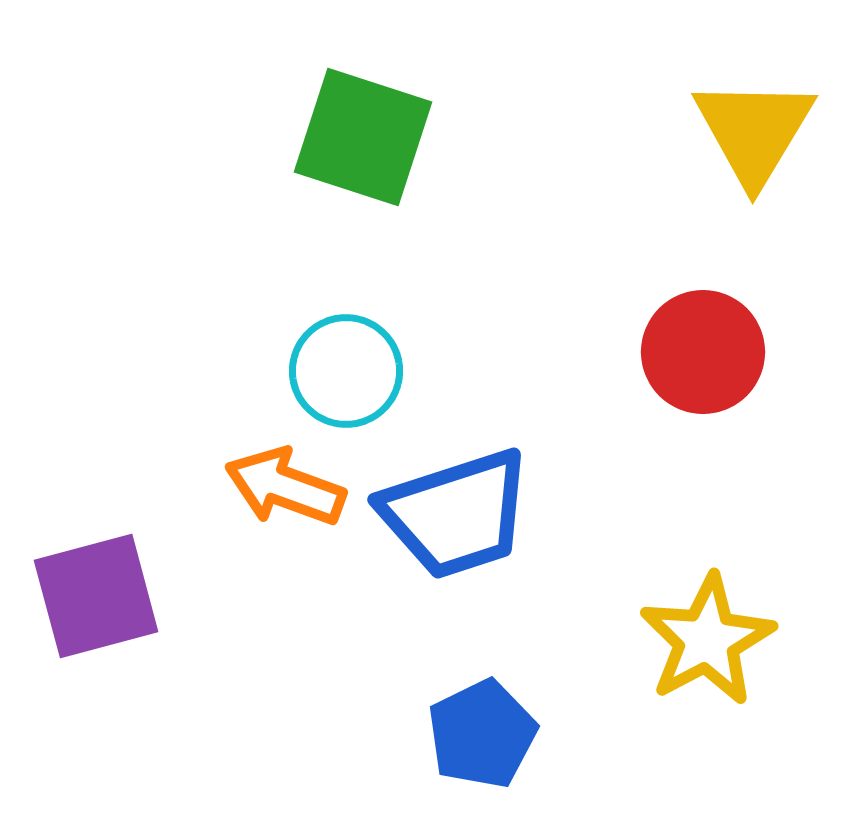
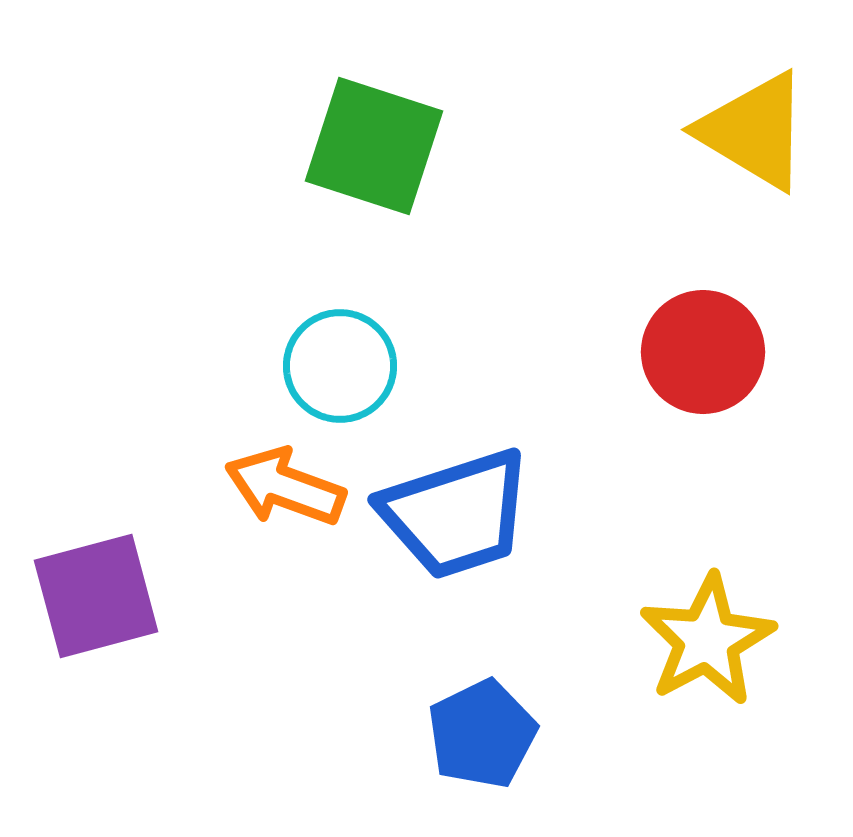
yellow triangle: rotated 30 degrees counterclockwise
green square: moved 11 px right, 9 px down
cyan circle: moved 6 px left, 5 px up
